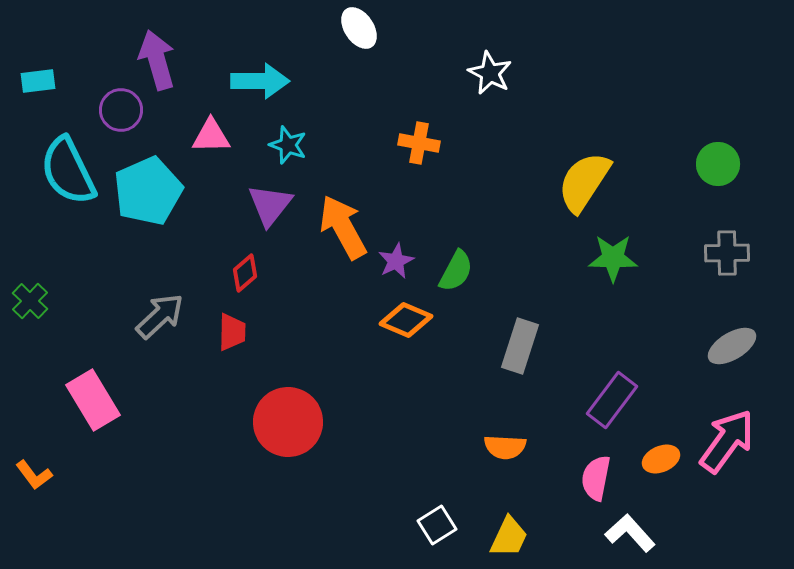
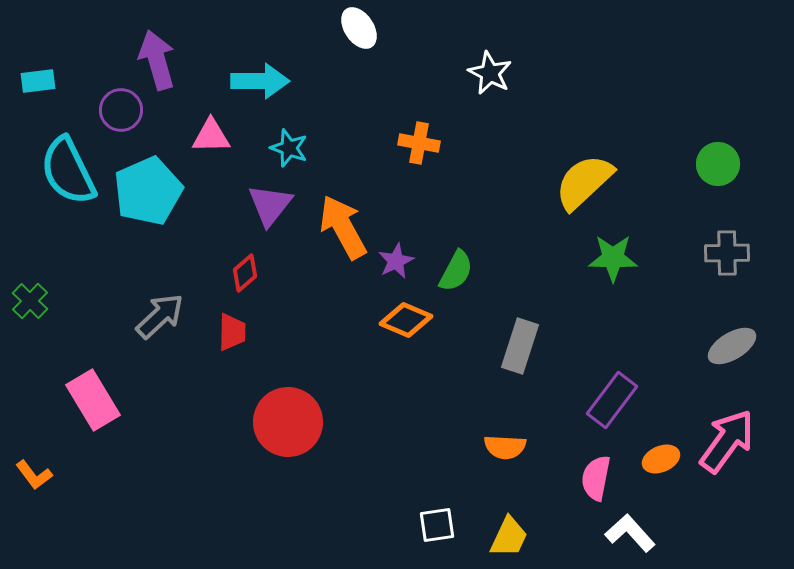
cyan star: moved 1 px right, 3 px down
yellow semicircle: rotated 14 degrees clockwise
white square: rotated 24 degrees clockwise
